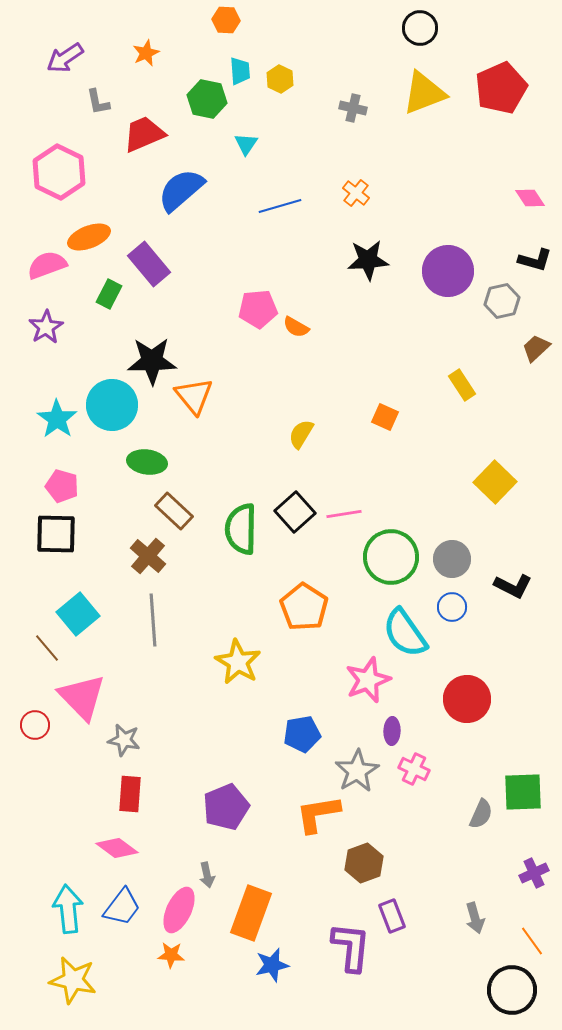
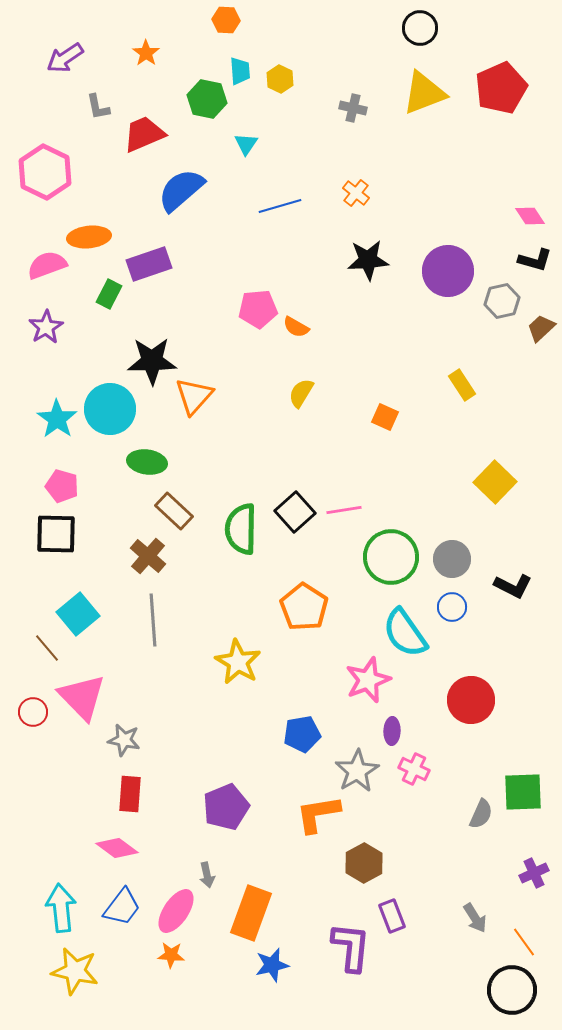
orange star at (146, 53): rotated 12 degrees counterclockwise
gray L-shape at (98, 102): moved 5 px down
pink hexagon at (59, 172): moved 14 px left
pink diamond at (530, 198): moved 18 px down
orange ellipse at (89, 237): rotated 15 degrees clockwise
purple rectangle at (149, 264): rotated 69 degrees counterclockwise
brown trapezoid at (536, 348): moved 5 px right, 20 px up
orange triangle at (194, 396): rotated 21 degrees clockwise
cyan circle at (112, 405): moved 2 px left, 4 px down
yellow semicircle at (301, 434): moved 41 px up
pink line at (344, 514): moved 4 px up
red circle at (467, 699): moved 4 px right, 1 px down
red circle at (35, 725): moved 2 px left, 13 px up
brown hexagon at (364, 863): rotated 9 degrees counterclockwise
cyan arrow at (68, 909): moved 7 px left, 1 px up
pink ellipse at (179, 910): moved 3 px left, 1 px down; rotated 9 degrees clockwise
gray arrow at (475, 918): rotated 16 degrees counterclockwise
orange line at (532, 941): moved 8 px left, 1 px down
yellow star at (73, 980): moved 2 px right, 9 px up
